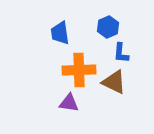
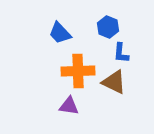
blue hexagon: rotated 15 degrees counterclockwise
blue trapezoid: rotated 35 degrees counterclockwise
orange cross: moved 1 px left, 1 px down
purple triangle: moved 3 px down
